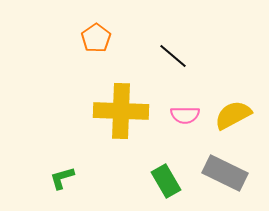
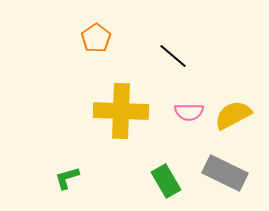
pink semicircle: moved 4 px right, 3 px up
green L-shape: moved 5 px right
